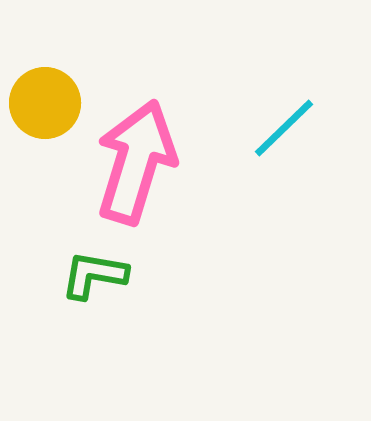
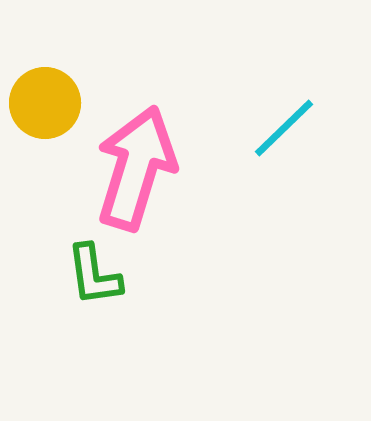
pink arrow: moved 6 px down
green L-shape: rotated 108 degrees counterclockwise
